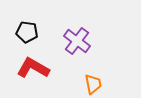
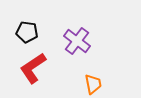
red L-shape: rotated 64 degrees counterclockwise
